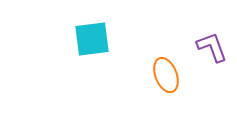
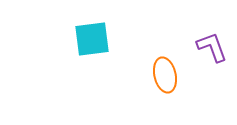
orange ellipse: moved 1 px left; rotated 8 degrees clockwise
